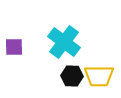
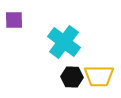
purple square: moved 27 px up
black hexagon: moved 1 px down
